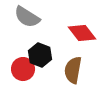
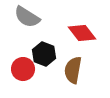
black hexagon: moved 4 px right, 1 px up
